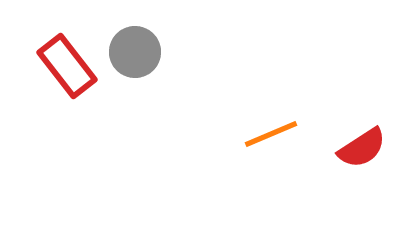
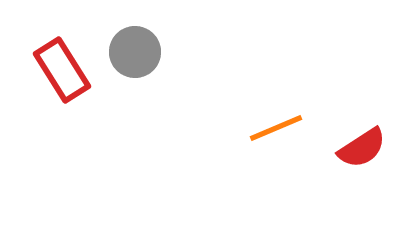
red rectangle: moved 5 px left, 4 px down; rotated 6 degrees clockwise
orange line: moved 5 px right, 6 px up
